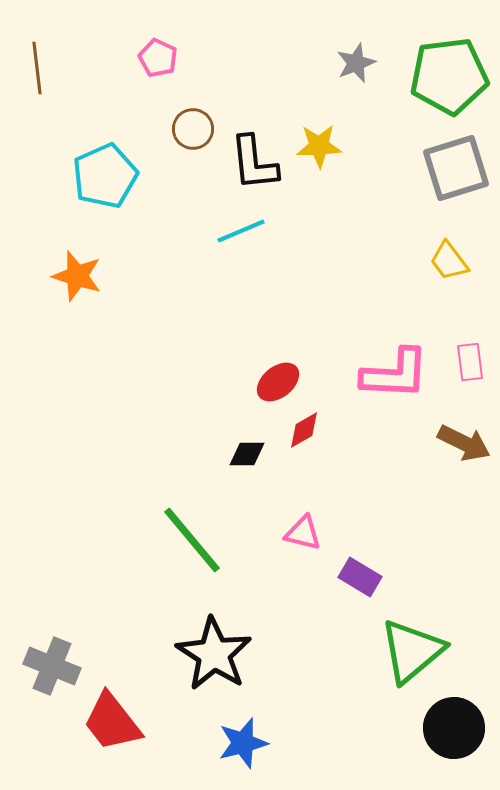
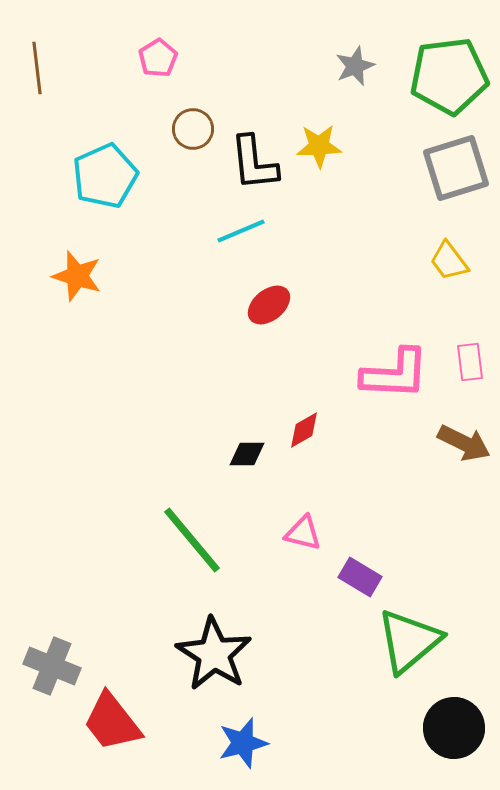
pink pentagon: rotated 15 degrees clockwise
gray star: moved 1 px left, 3 px down
red ellipse: moved 9 px left, 77 px up
green triangle: moved 3 px left, 10 px up
